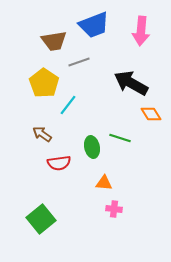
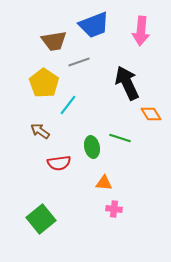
black arrow: moved 4 px left; rotated 36 degrees clockwise
brown arrow: moved 2 px left, 3 px up
